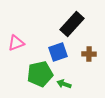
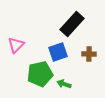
pink triangle: moved 2 px down; rotated 24 degrees counterclockwise
